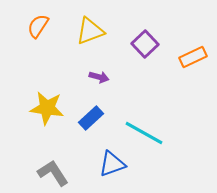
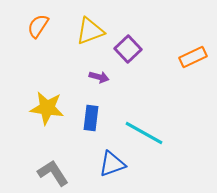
purple square: moved 17 px left, 5 px down
blue rectangle: rotated 40 degrees counterclockwise
